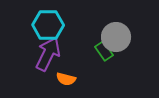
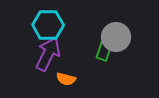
green rectangle: rotated 54 degrees clockwise
